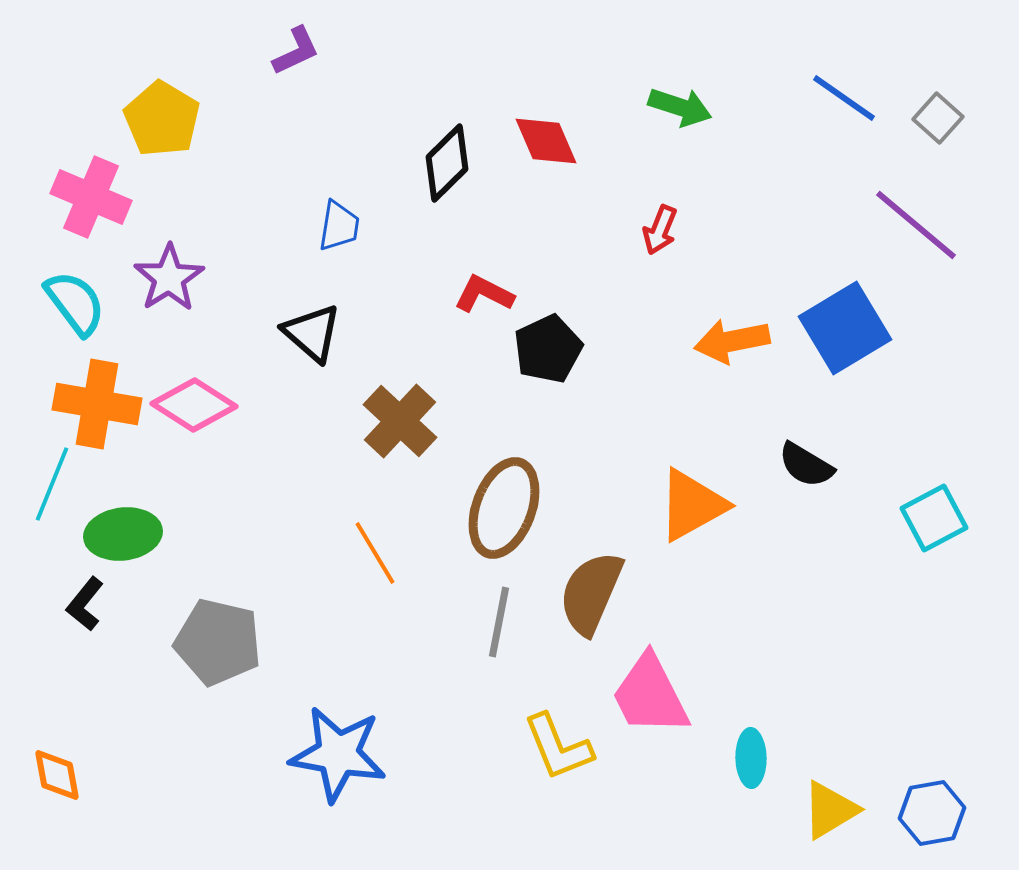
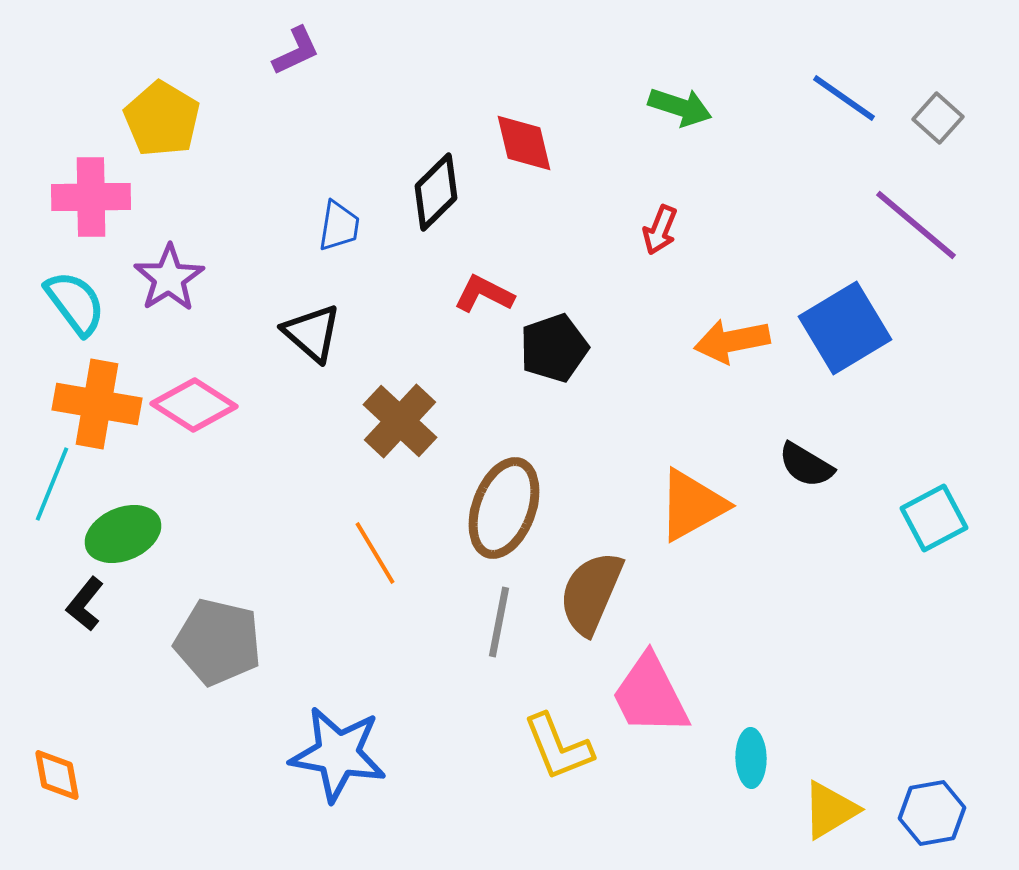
red diamond: moved 22 px left, 2 px down; rotated 10 degrees clockwise
black diamond: moved 11 px left, 29 px down
pink cross: rotated 24 degrees counterclockwise
black pentagon: moved 6 px right, 1 px up; rotated 6 degrees clockwise
green ellipse: rotated 16 degrees counterclockwise
